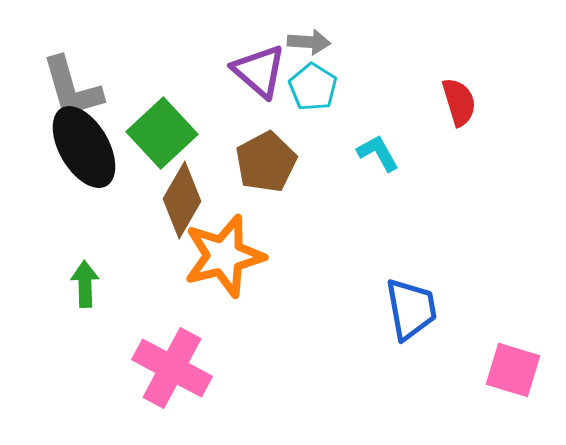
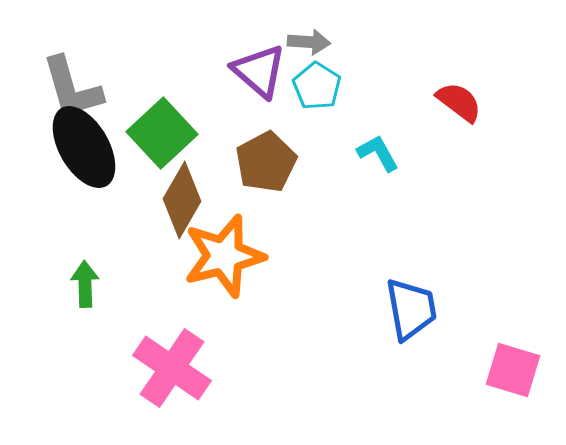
cyan pentagon: moved 4 px right, 1 px up
red semicircle: rotated 36 degrees counterclockwise
pink cross: rotated 6 degrees clockwise
